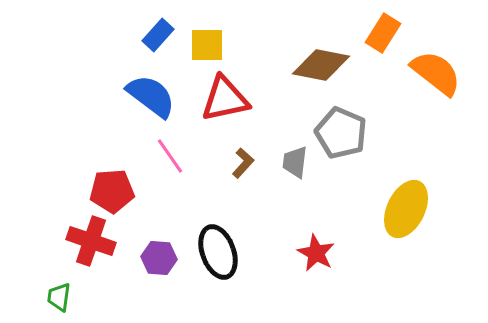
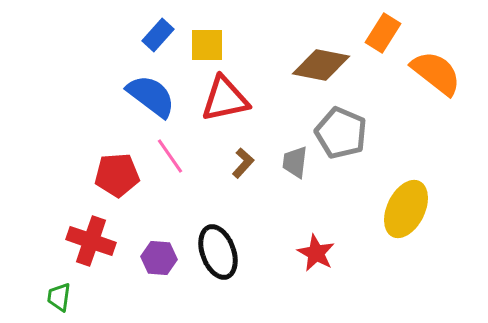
red pentagon: moved 5 px right, 16 px up
